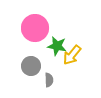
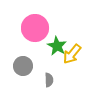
green star: rotated 18 degrees clockwise
yellow arrow: moved 1 px up
gray circle: moved 8 px left
